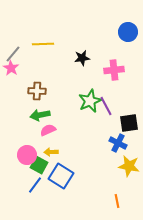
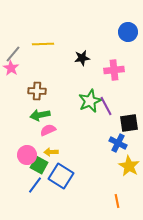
yellow star: rotated 20 degrees clockwise
